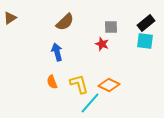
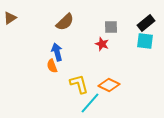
orange semicircle: moved 16 px up
